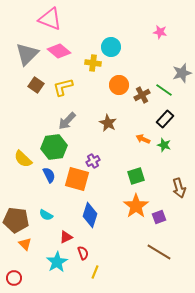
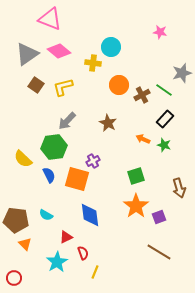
gray triangle: rotated 10 degrees clockwise
blue diamond: rotated 25 degrees counterclockwise
